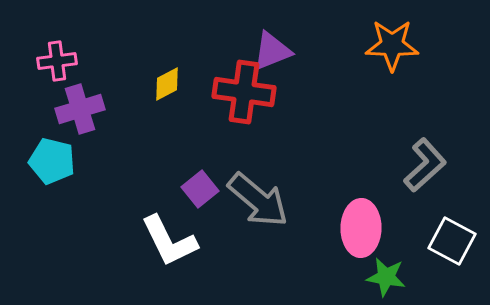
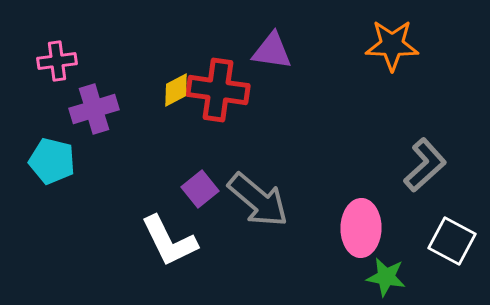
purple triangle: rotated 30 degrees clockwise
yellow diamond: moved 9 px right, 6 px down
red cross: moved 26 px left, 2 px up
purple cross: moved 14 px right
